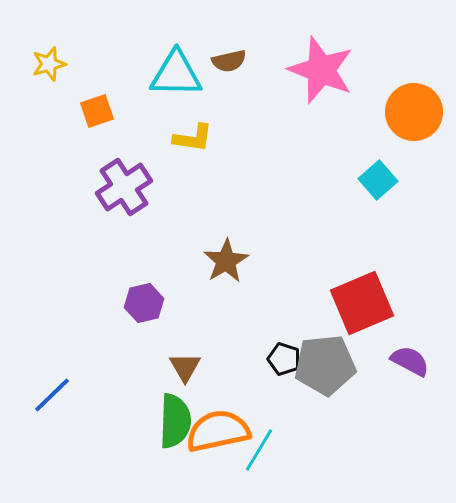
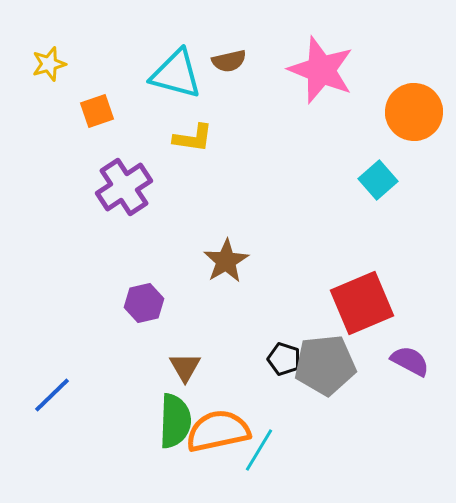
cyan triangle: rotated 14 degrees clockwise
